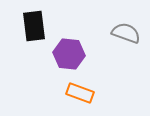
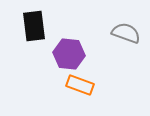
orange rectangle: moved 8 px up
